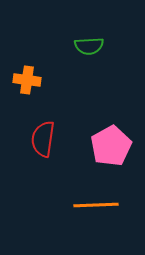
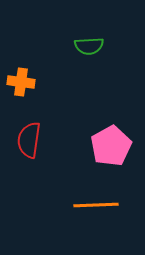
orange cross: moved 6 px left, 2 px down
red semicircle: moved 14 px left, 1 px down
